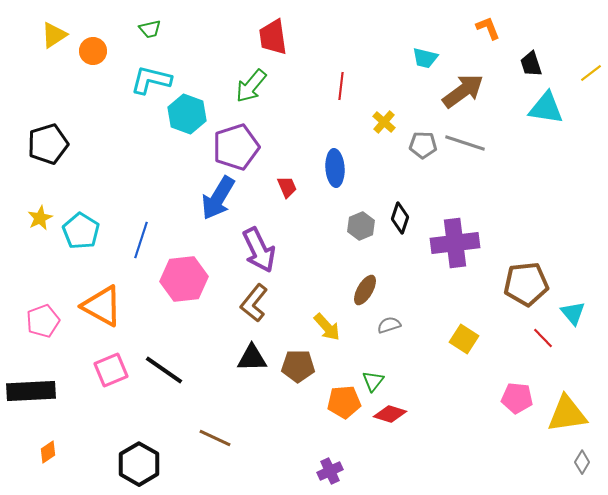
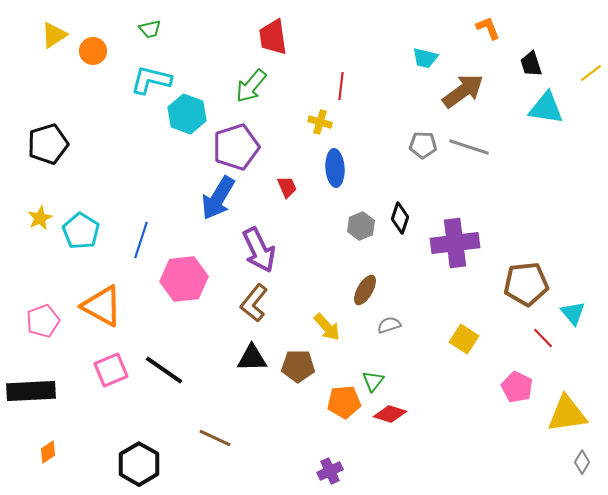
yellow cross at (384, 122): moved 64 px left; rotated 25 degrees counterclockwise
gray line at (465, 143): moved 4 px right, 4 px down
pink pentagon at (517, 398): moved 11 px up; rotated 20 degrees clockwise
